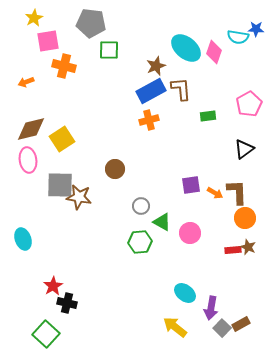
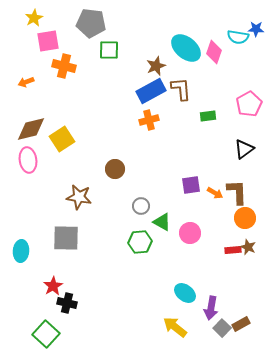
gray square at (60, 185): moved 6 px right, 53 px down
cyan ellipse at (23, 239): moved 2 px left, 12 px down; rotated 25 degrees clockwise
